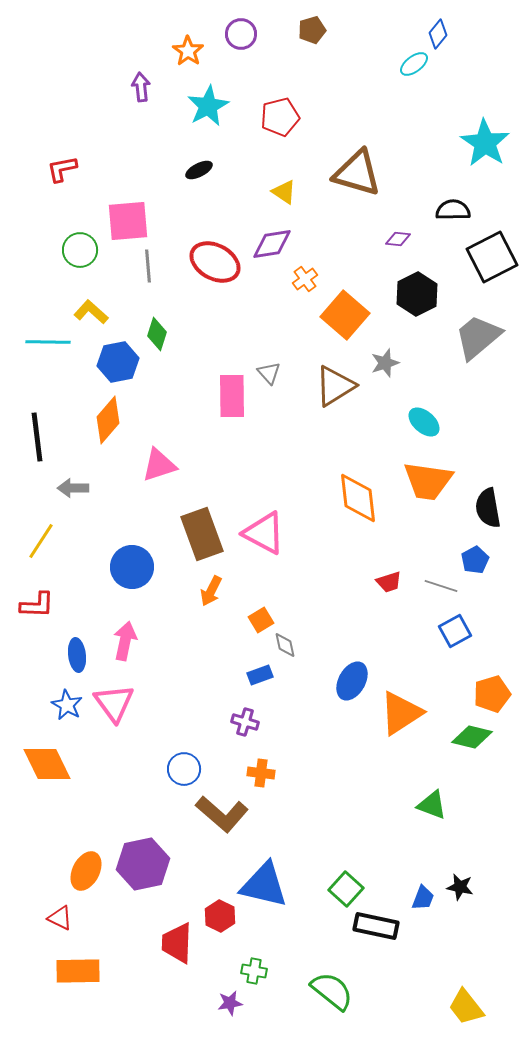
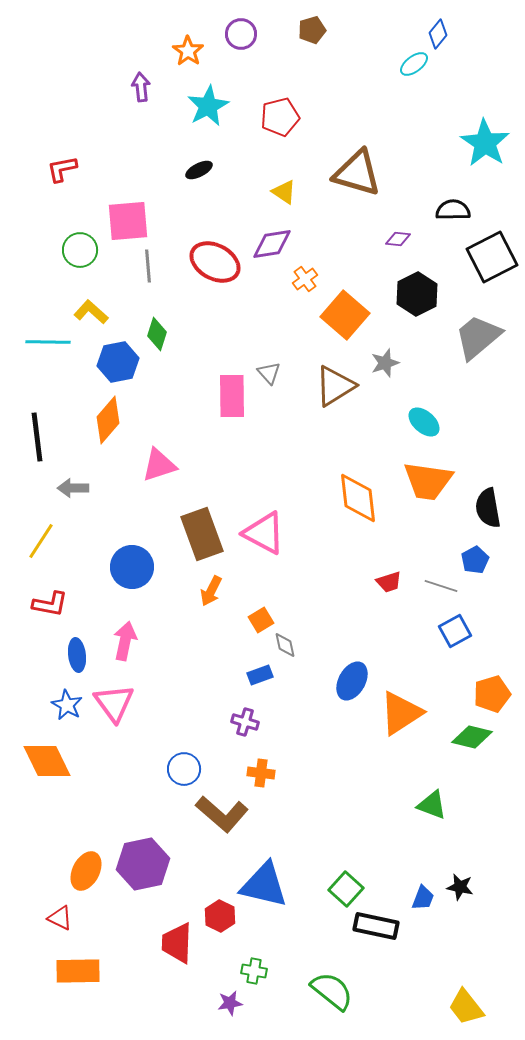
red L-shape at (37, 605): moved 13 px right, 1 px up; rotated 9 degrees clockwise
orange diamond at (47, 764): moved 3 px up
